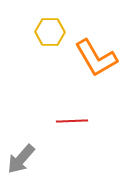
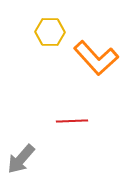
orange L-shape: rotated 12 degrees counterclockwise
